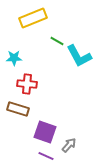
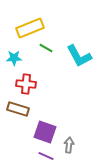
yellow rectangle: moved 3 px left, 10 px down
green line: moved 11 px left, 7 px down
red cross: moved 1 px left
gray arrow: rotated 35 degrees counterclockwise
